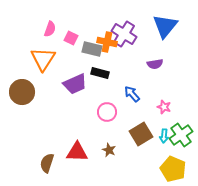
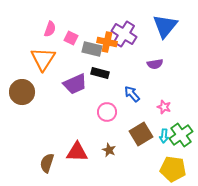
yellow pentagon: rotated 15 degrees counterclockwise
